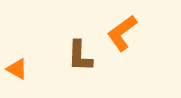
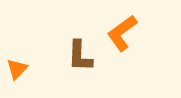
orange triangle: rotated 45 degrees clockwise
